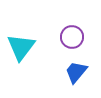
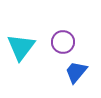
purple circle: moved 9 px left, 5 px down
